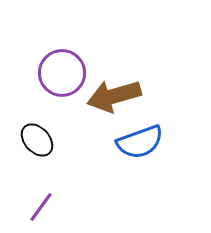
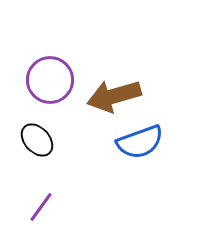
purple circle: moved 12 px left, 7 px down
